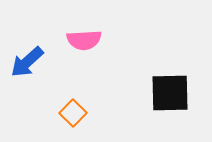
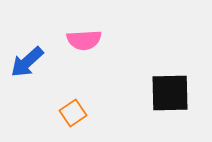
orange square: rotated 12 degrees clockwise
